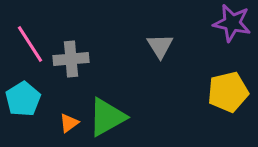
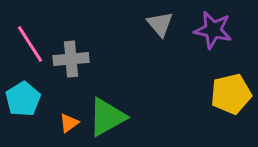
purple star: moved 19 px left, 7 px down
gray triangle: moved 22 px up; rotated 8 degrees counterclockwise
yellow pentagon: moved 3 px right, 2 px down
